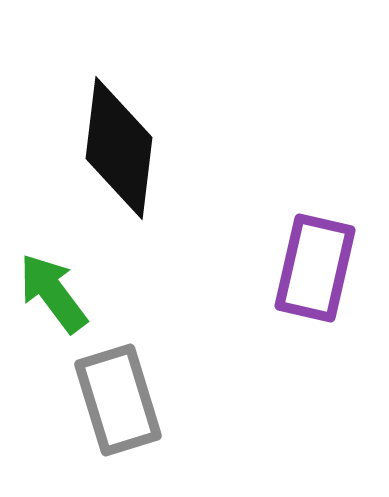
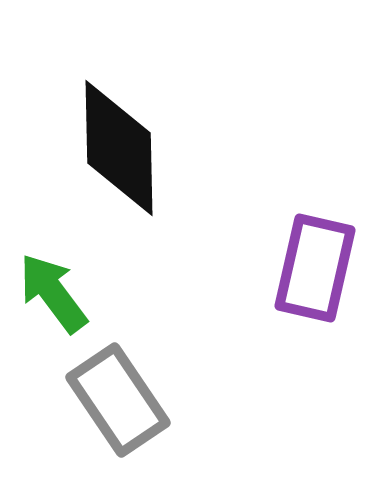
black diamond: rotated 8 degrees counterclockwise
gray rectangle: rotated 17 degrees counterclockwise
